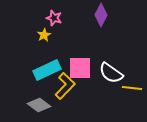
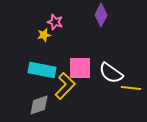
pink star: moved 1 px right, 4 px down
yellow star: rotated 16 degrees clockwise
cyan rectangle: moved 5 px left; rotated 36 degrees clockwise
yellow line: moved 1 px left
gray diamond: rotated 55 degrees counterclockwise
